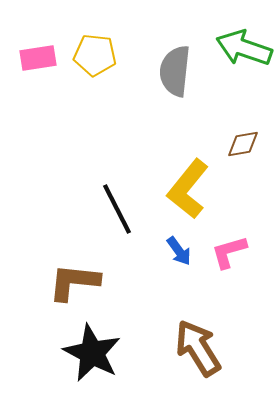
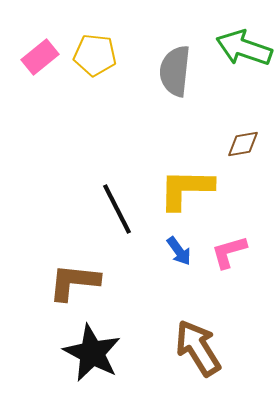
pink rectangle: moved 2 px right, 1 px up; rotated 30 degrees counterclockwise
yellow L-shape: moved 2 px left; rotated 52 degrees clockwise
